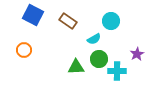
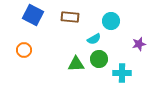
brown rectangle: moved 2 px right, 4 px up; rotated 30 degrees counterclockwise
purple star: moved 2 px right, 10 px up; rotated 16 degrees clockwise
green triangle: moved 3 px up
cyan cross: moved 5 px right, 2 px down
